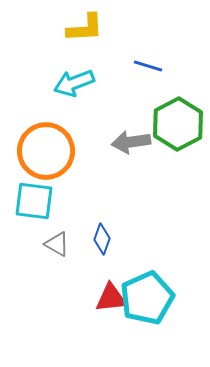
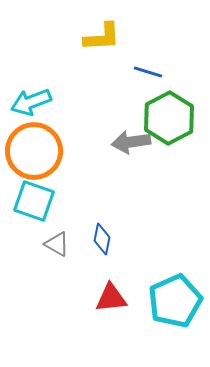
yellow L-shape: moved 17 px right, 9 px down
blue line: moved 6 px down
cyan arrow: moved 43 px left, 19 px down
green hexagon: moved 9 px left, 6 px up
orange circle: moved 12 px left
cyan square: rotated 12 degrees clockwise
blue diamond: rotated 8 degrees counterclockwise
cyan pentagon: moved 28 px right, 3 px down
